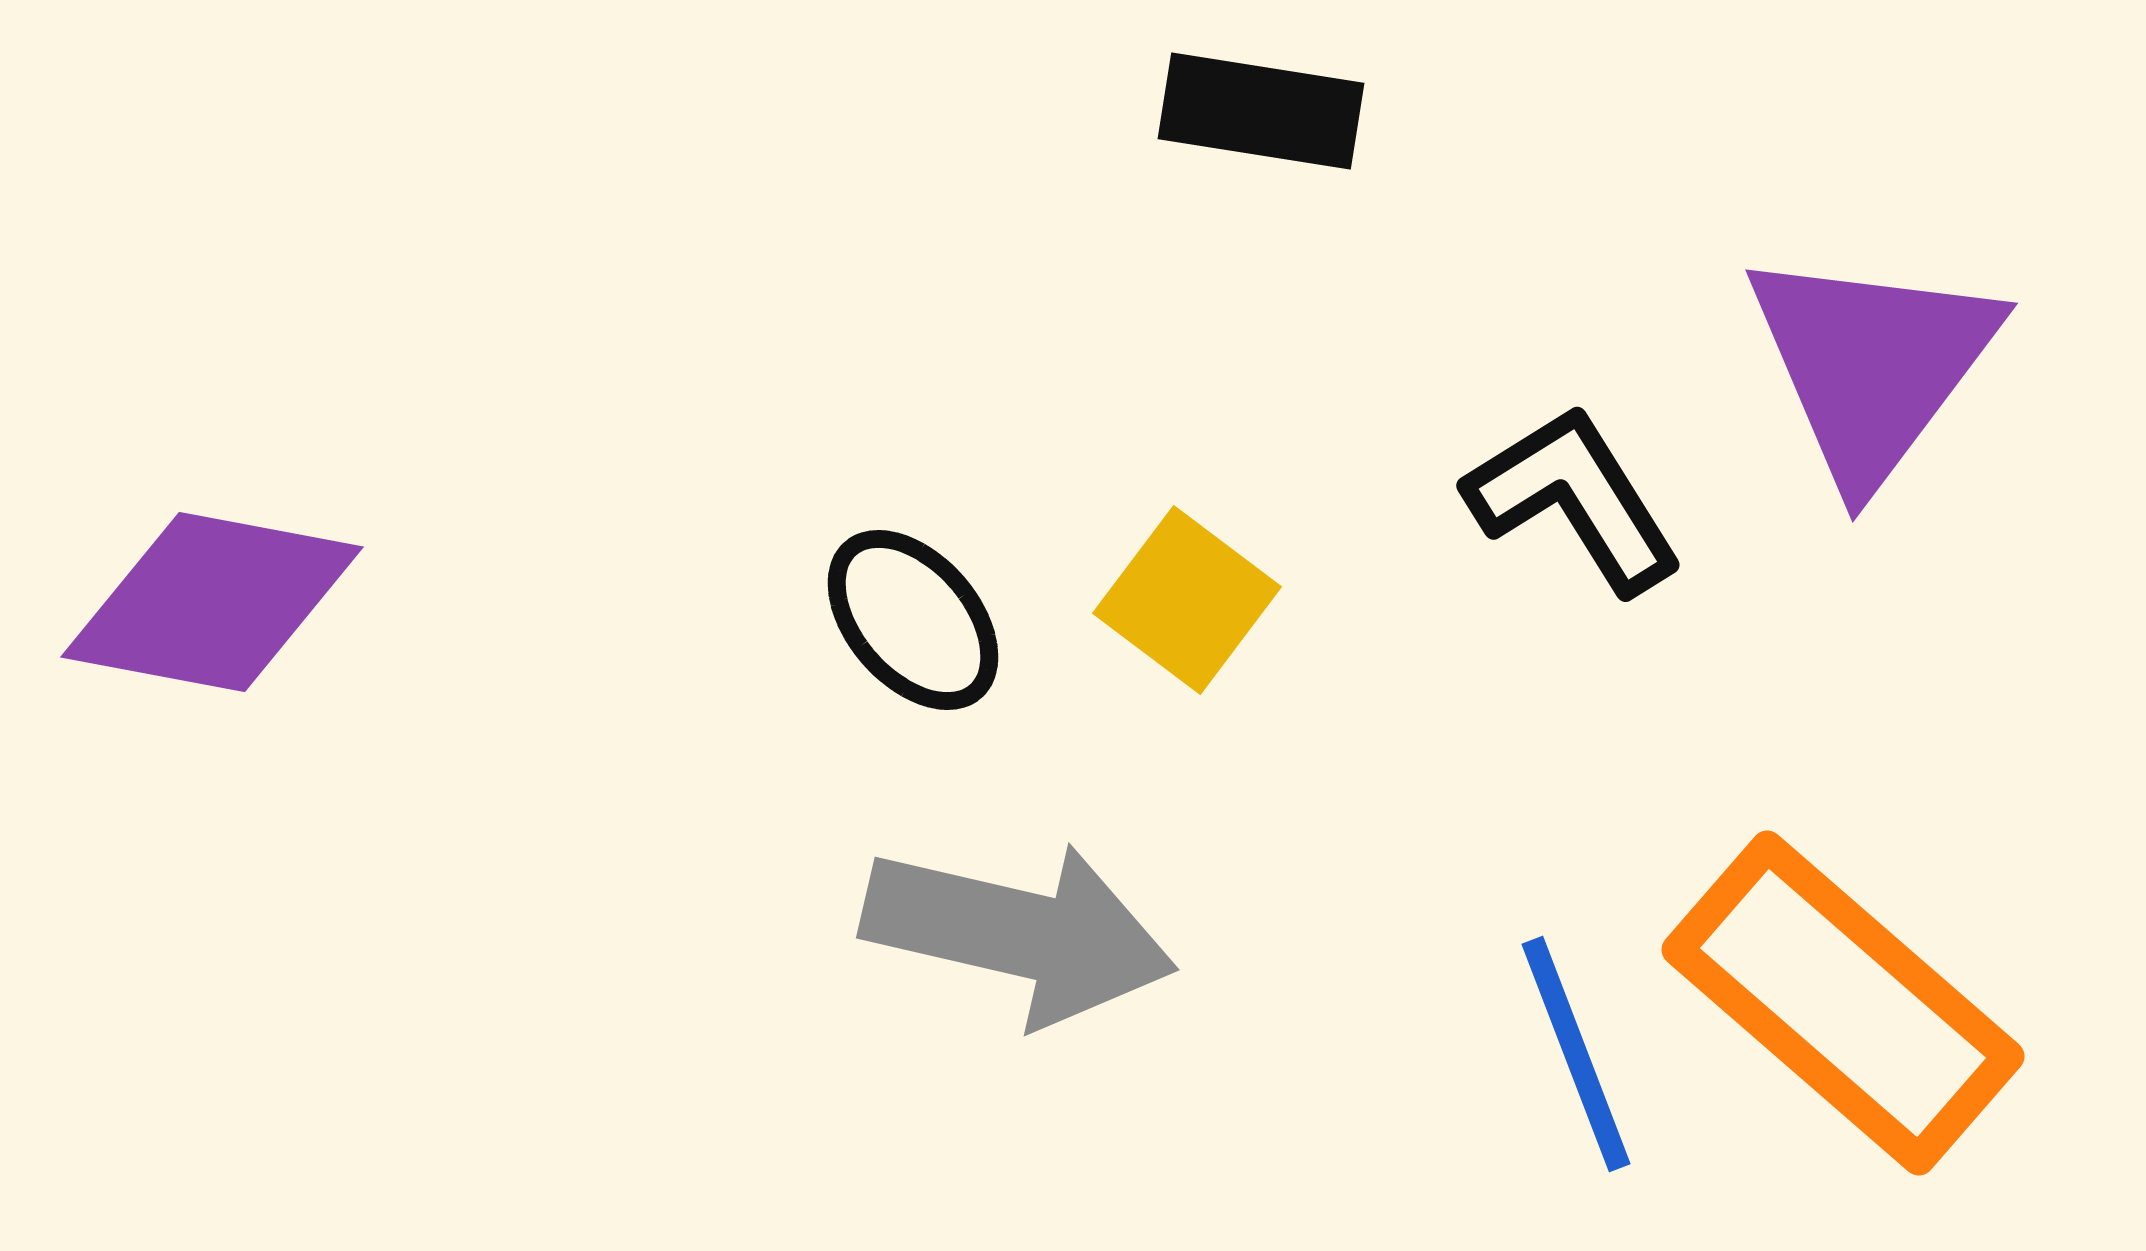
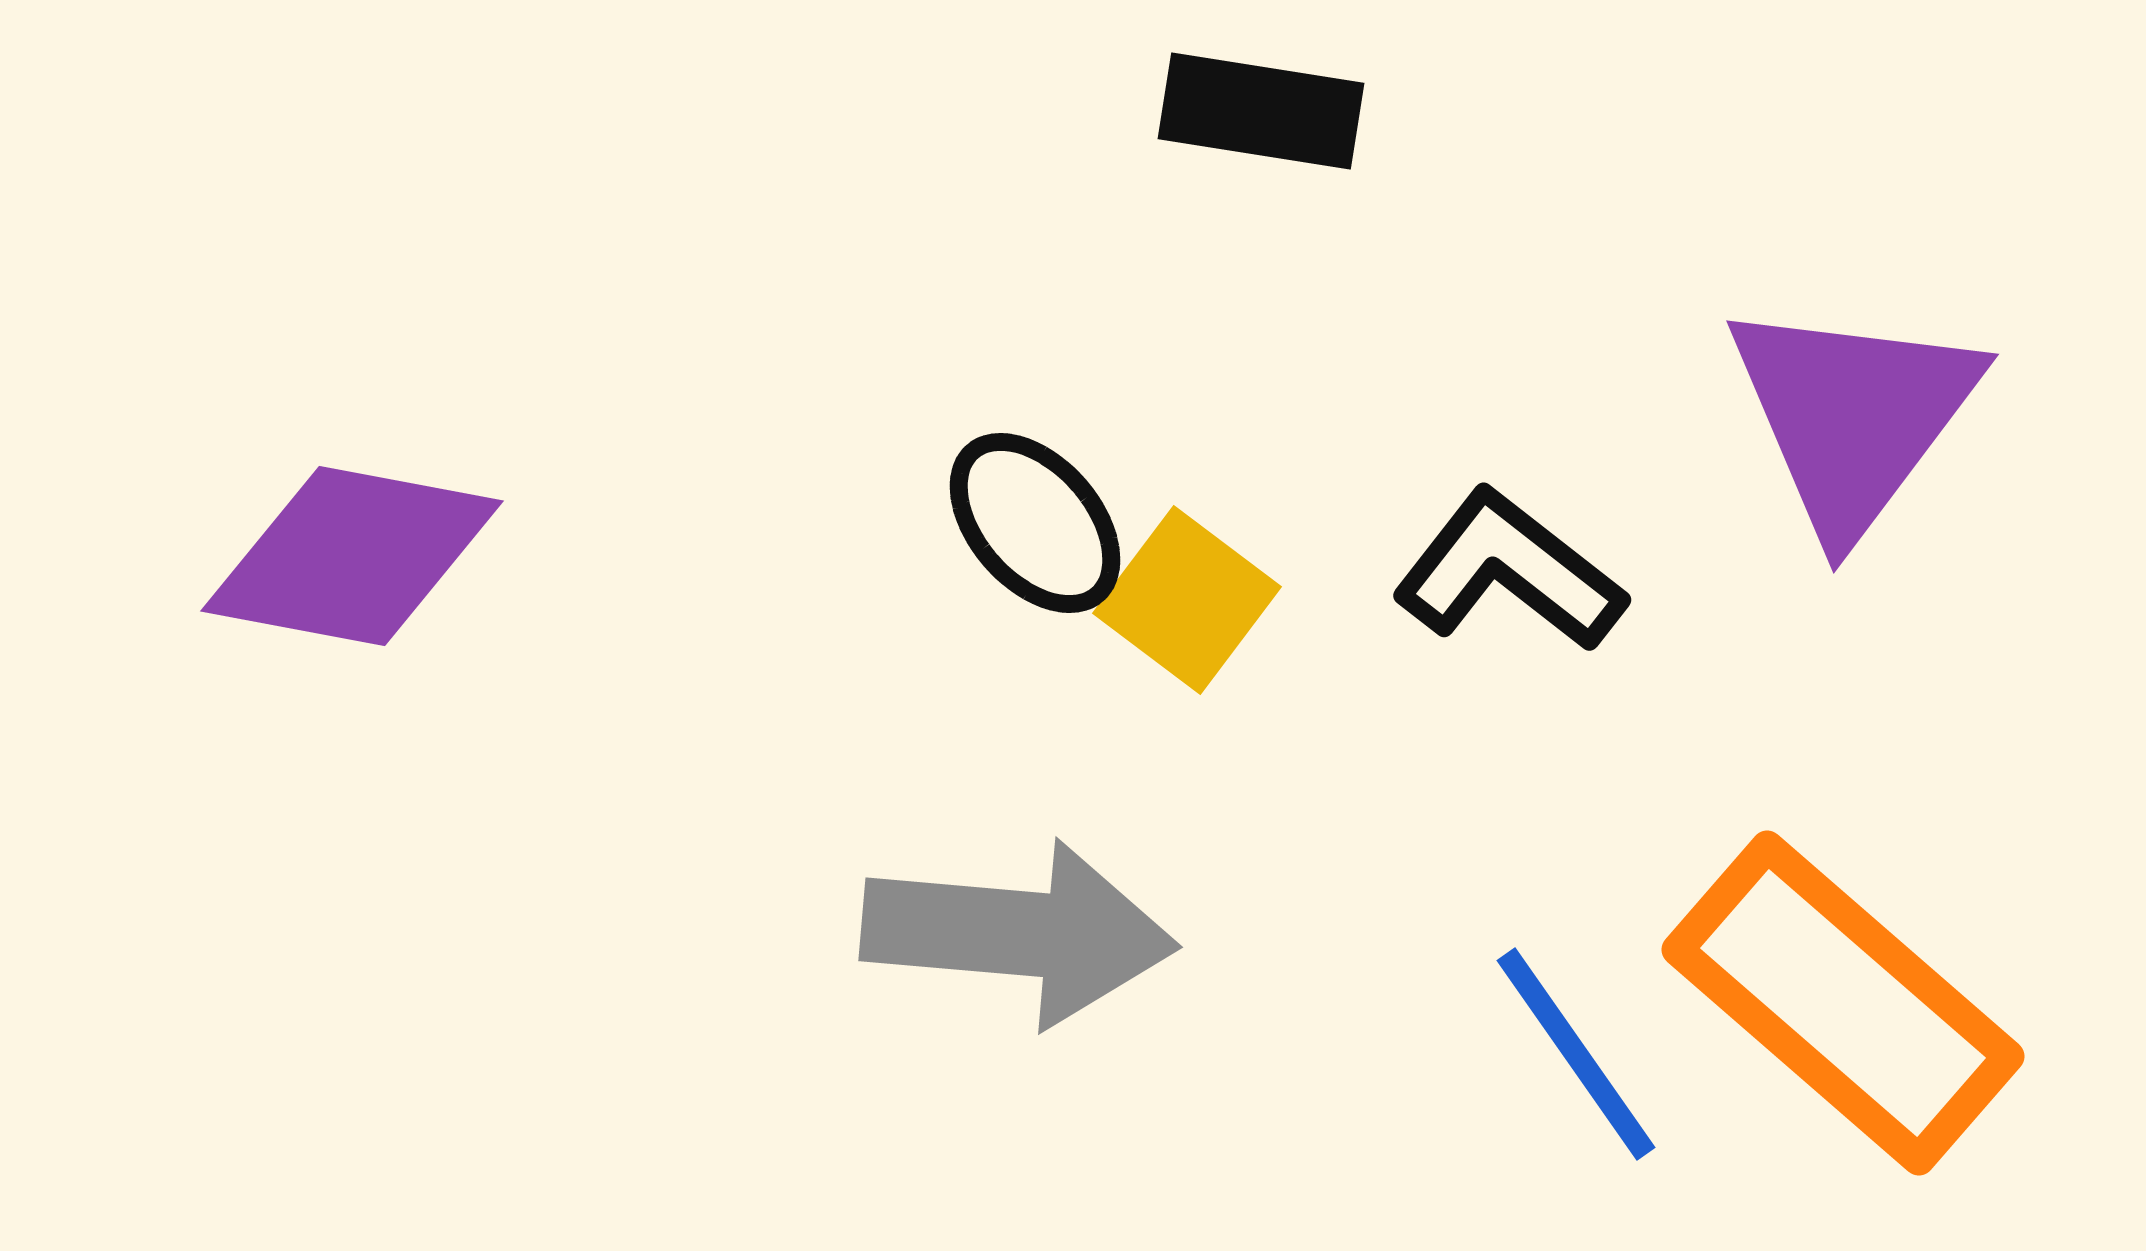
purple triangle: moved 19 px left, 51 px down
black L-shape: moved 65 px left, 72 px down; rotated 20 degrees counterclockwise
purple diamond: moved 140 px right, 46 px up
black ellipse: moved 122 px right, 97 px up
gray arrow: rotated 8 degrees counterclockwise
blue line: rotated 14 degrees counterclockwise
